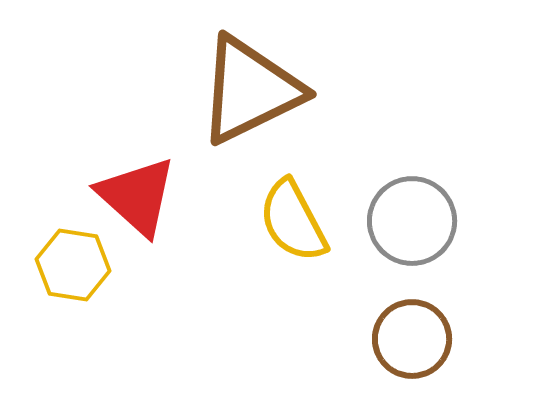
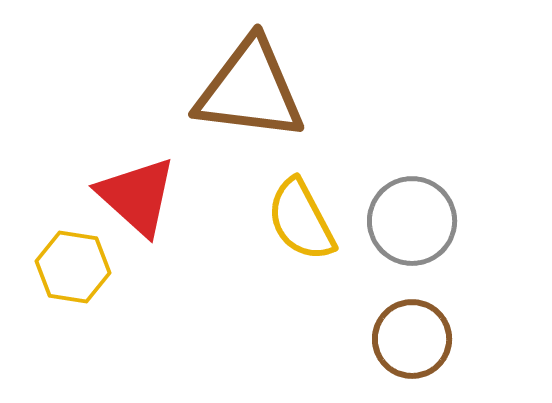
brown triangle: rotated 33 degrees clockwise
yellow semicircle: moved 8 px right, 1 px up
yellow hexagon: moved 2 px down
